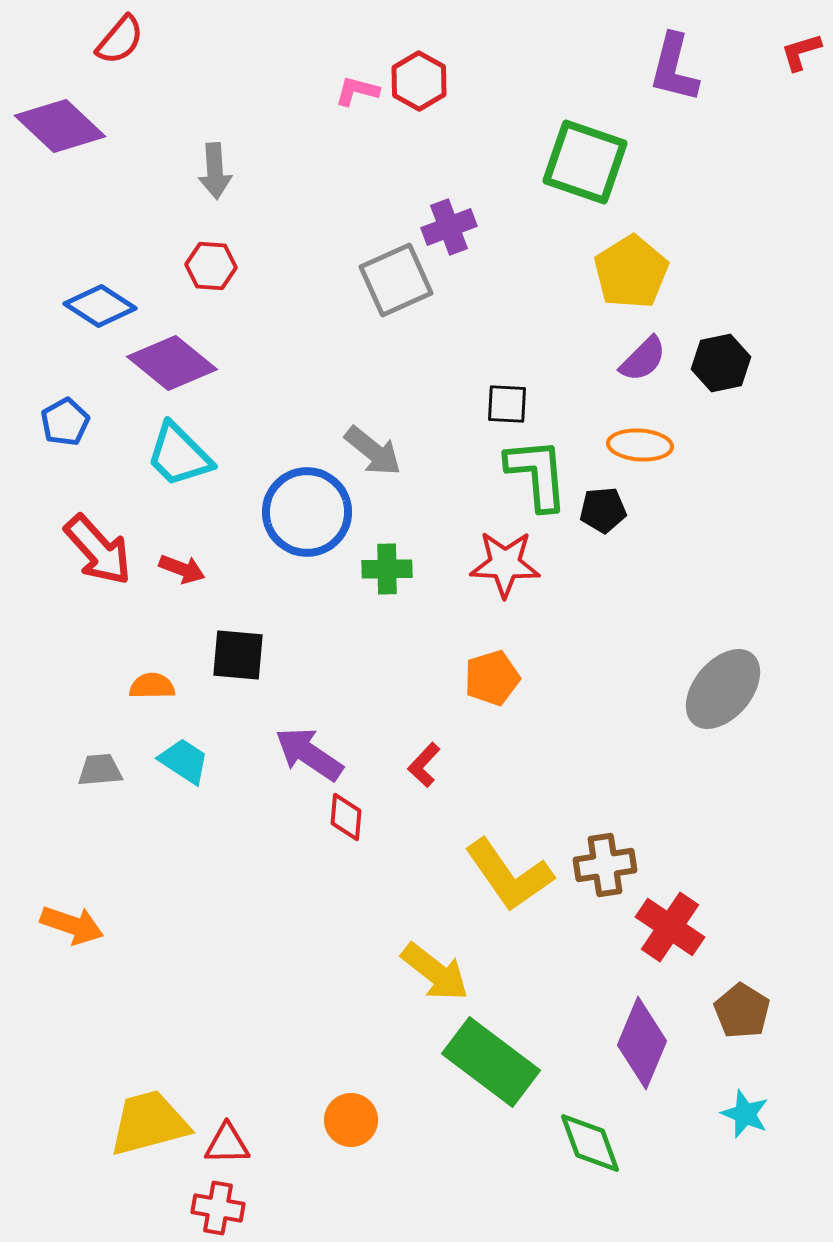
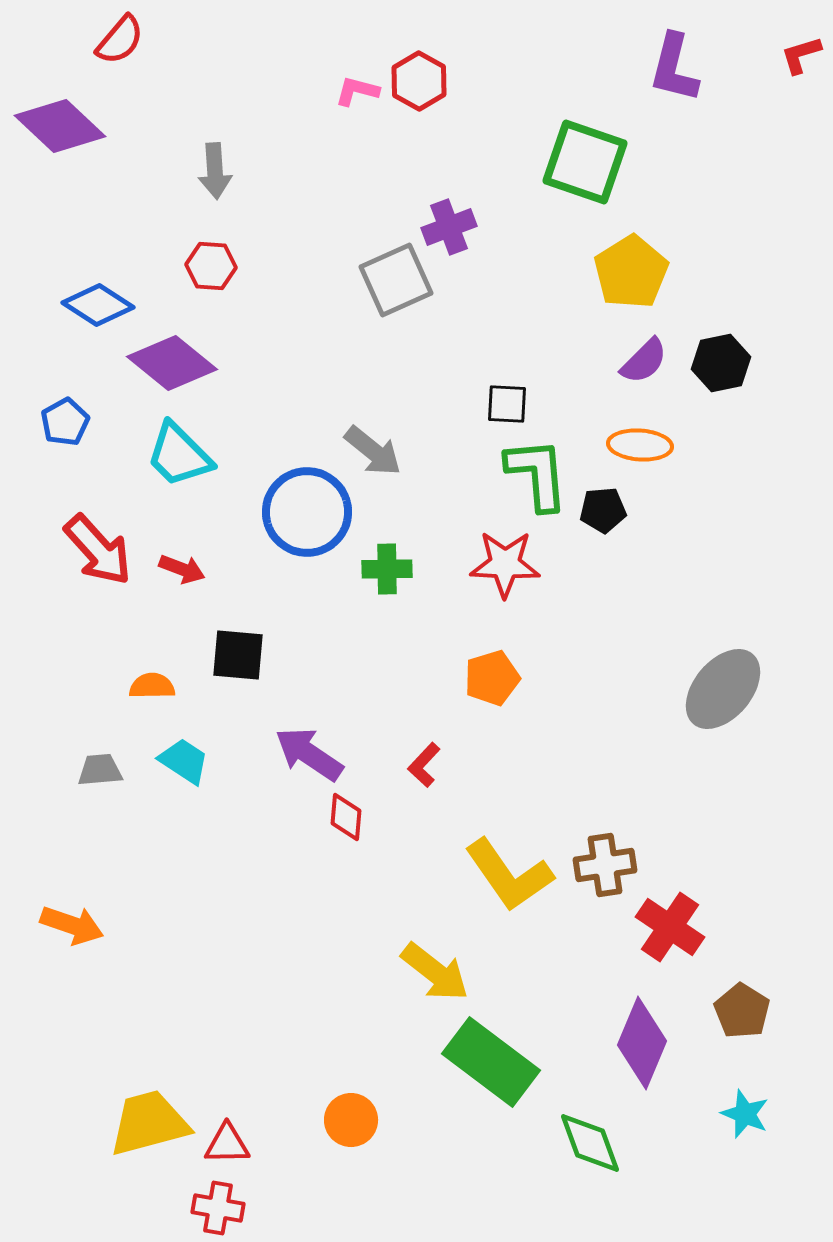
red L-shape at (801, 52): moved 3 px down
blue diamond at (100, 306): moved 2 px left, 1 px up
purple semicircle at (643, 359): moved 1 px right, 2 px down
